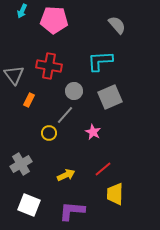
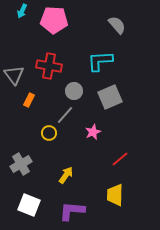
pink star: rotated 21 degrees clockwise
red line: moved 17 px right, 10 px up
yellow arrow: rotated 30 degrees counterclockwise
yellow trapezoid: moved 1 px down
